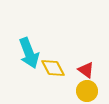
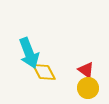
yellow diamond: moved 9 px left, 4 px down
yellow circle: moved 1 px right, 3 px up
